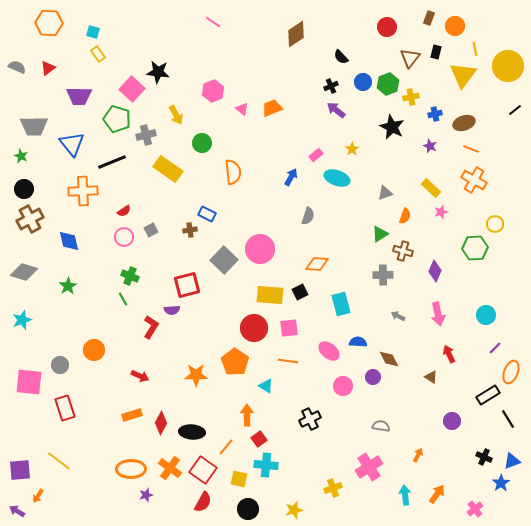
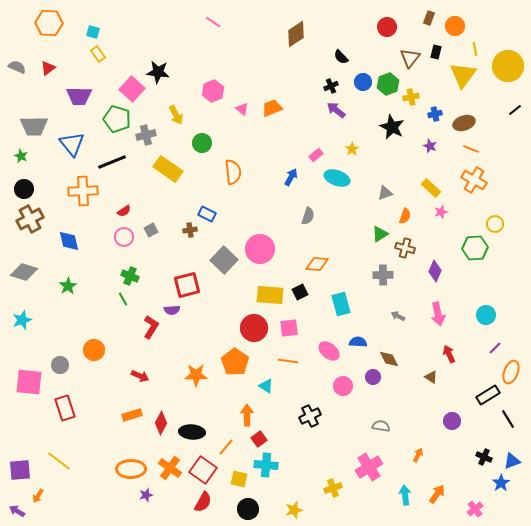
brown cross at (403, 251): moved 2 px right, 3 px up
black cross at (310, 419): moved 3 px up
